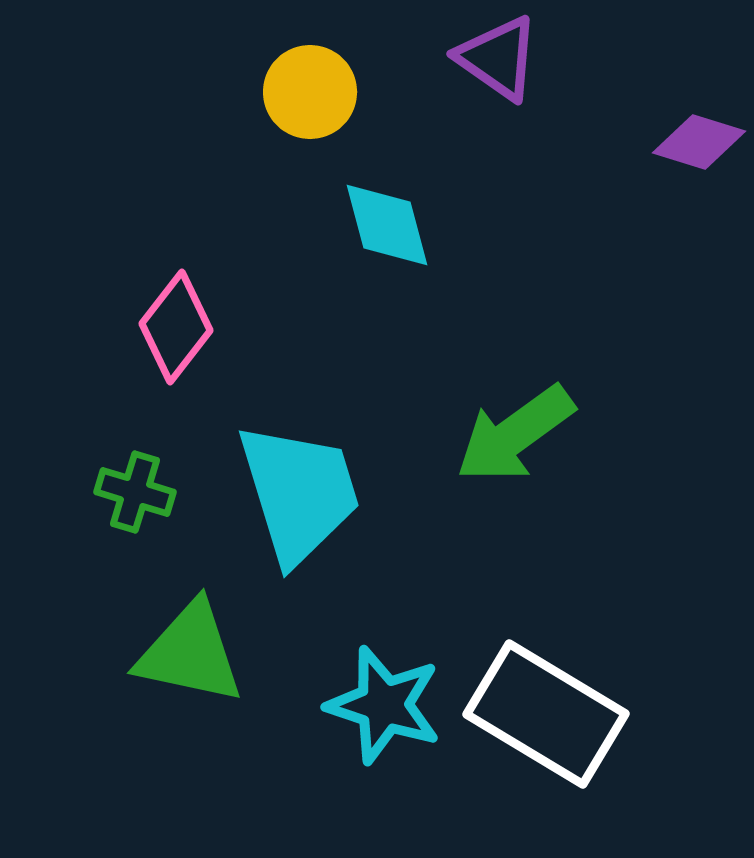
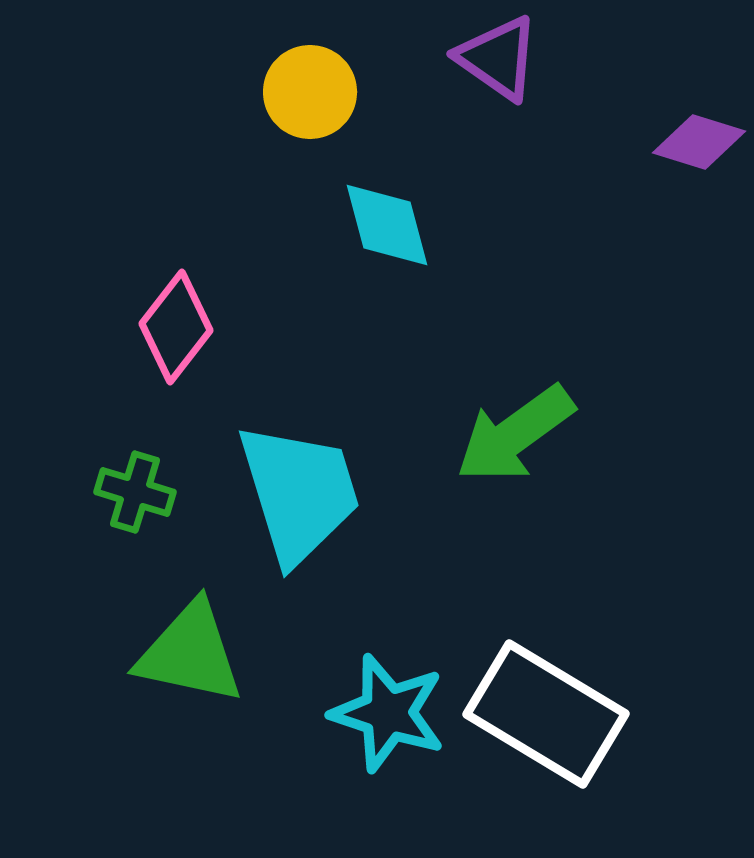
cyan star: moved 4 px right, 8 px down
